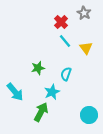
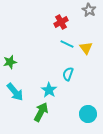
gray star: moved 5 px right, 3 px up
red cross: rotated 16 degrees clockwise
cyan line: moved 2 px right, 3 px down; rotated 24 degrees counterclockwise
green star: moved 28 px left, 6 px up
cyan semicircle: moved 2 px right
cyan star: moved 3 px left, 2 px up; rotated 14 degrees counterclockwise
cyan circle: moved 1 px left, 1 px up
